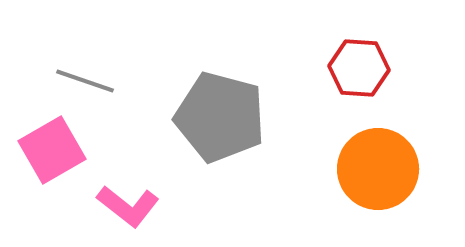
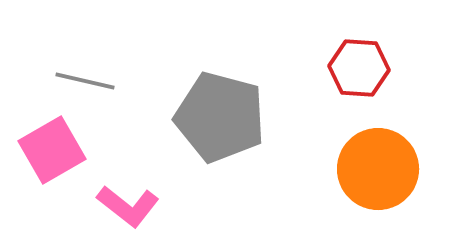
gray line: rotated 6 degrees counterclockwise
